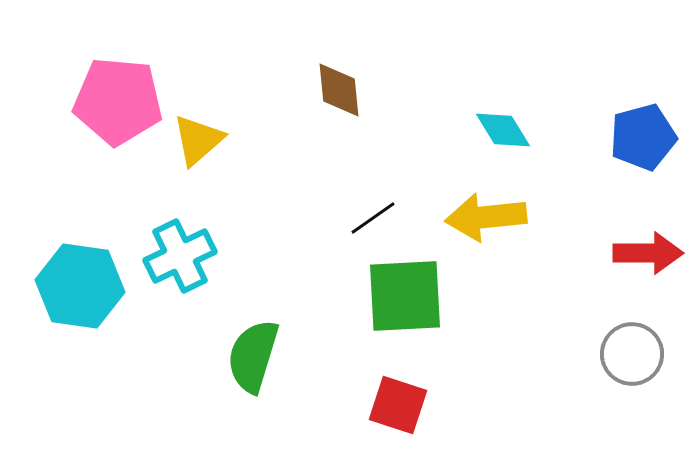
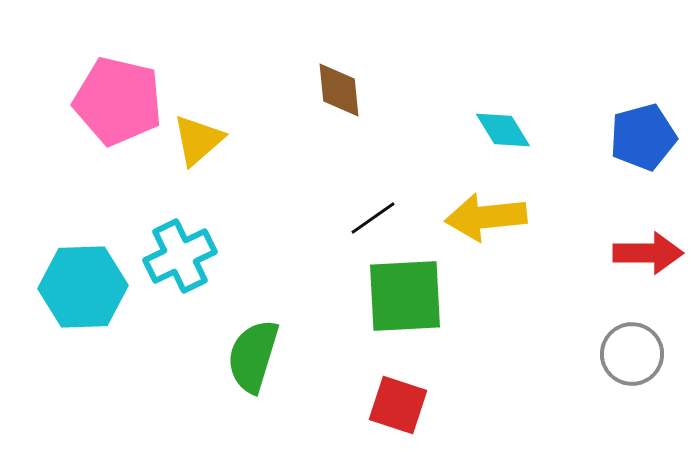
pink pentagon: rotated 8 degrees clockwise
cyan hexagon: moved 3 px right, 1 px down; rotated 10 degrees counterclockwise
